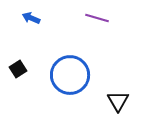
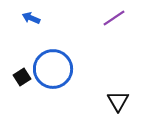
purple line: moved 17 px right; rotated 50 degrees counterclockwise
black square: moved 4 px right, 8 px down
blue circle: moved 17 px left, 6 px up
